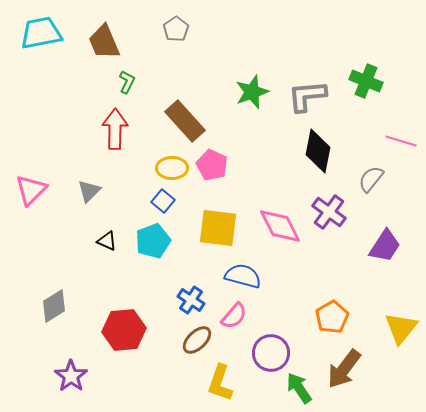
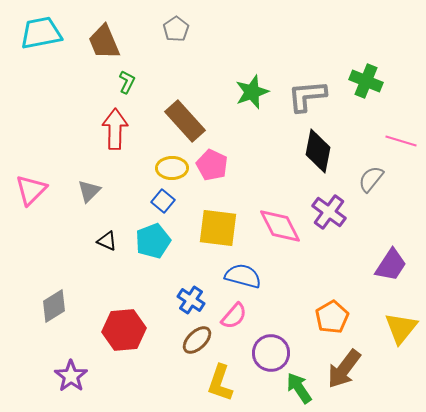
purple trapezoid: moved 6 px right, 19 px down
